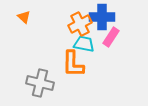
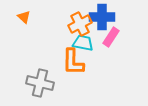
cyan trapezoid: moved 1 px left, 1 px up
orange L-shape: moved 2 px up
